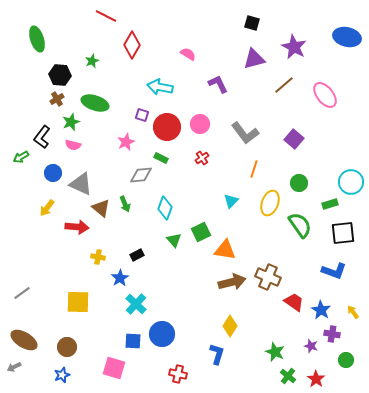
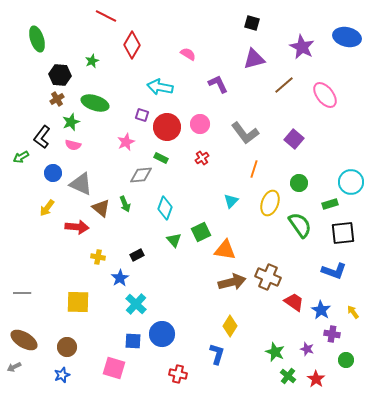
purple star at (294, 47): moved 8 px right
gray line at (22, 293): rotated 36 degrees clockwise
purple star at (311, 346): moved 4 px left, 3 px down
